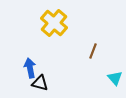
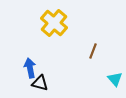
cyan triangle: moved 1 px down
